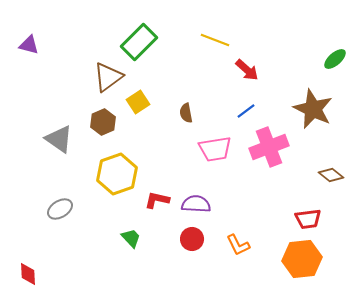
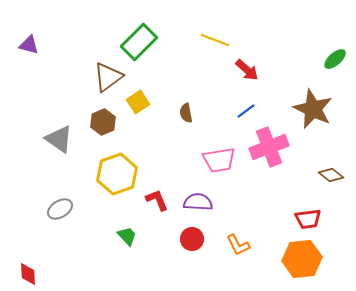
pink trapezoid: moved 4 px right, 11 px down
red L-shape: rotated 55 degrees clockwise
purple semicircle: moved 2 px right, 2 px up
green trapezoid: moved 4 px left, 2 px up
